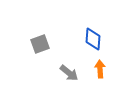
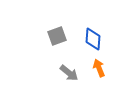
gray square: moved 17 px right, 8 px up
orange arrow: moved 1 px left, 1 px up; rotated 18 degrees counterclockwise
